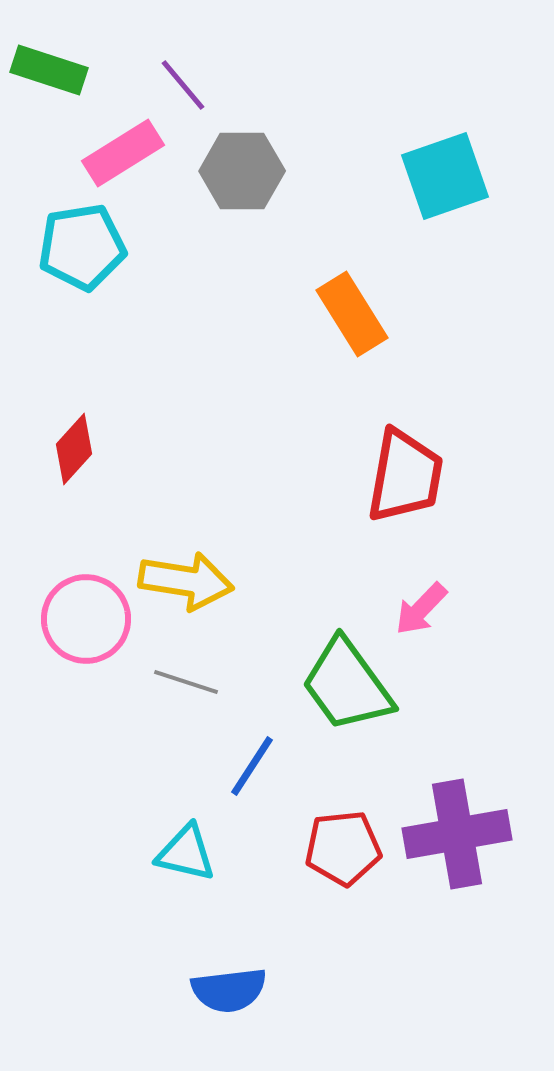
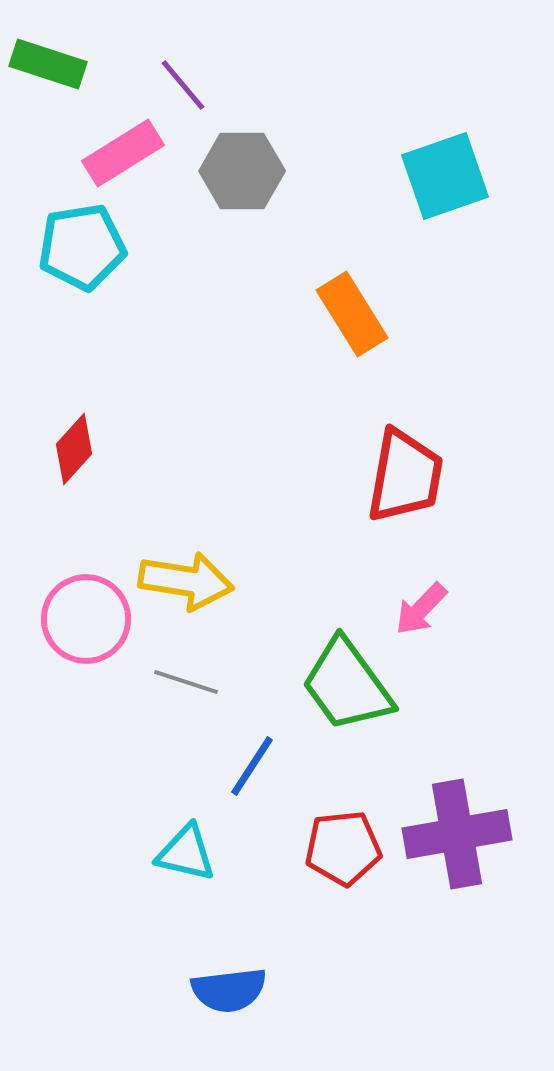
green rectangle: moved 1 px left, 6 px up
